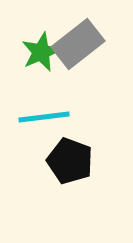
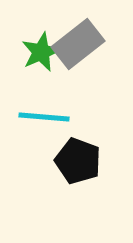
cyan line: rotated 12 degrees clockwise
black pentagon: moved 8 px right
